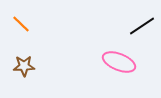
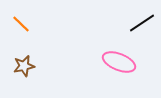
black line: moved 3 px up
brown star: rotated 10 degrees counterclockwise
